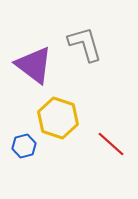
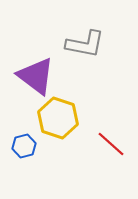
gray L-shape: rotated 117 degrees clockwise
purple triangle: moved 2 px right, 11 px down
